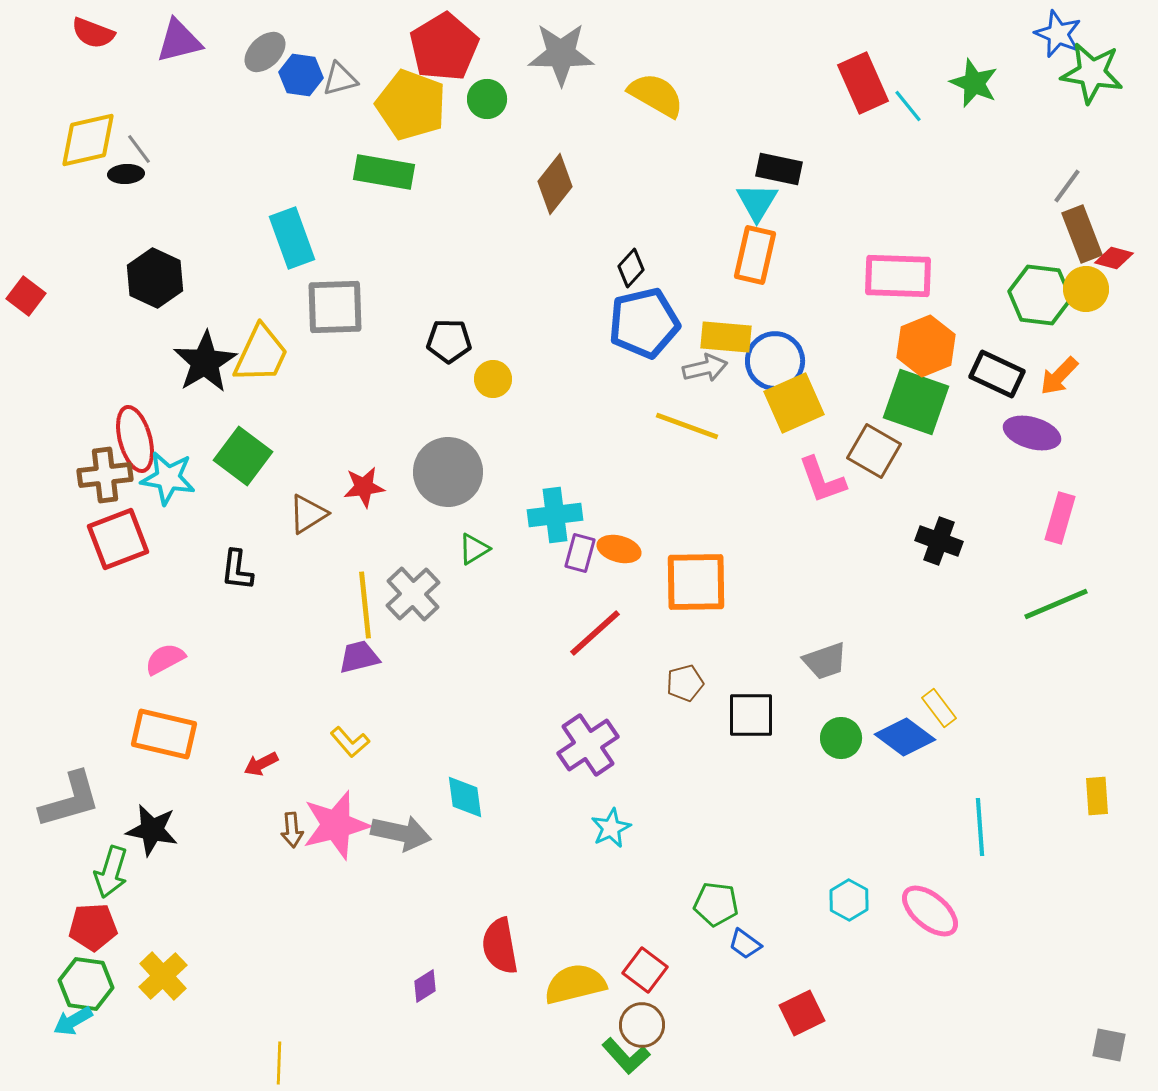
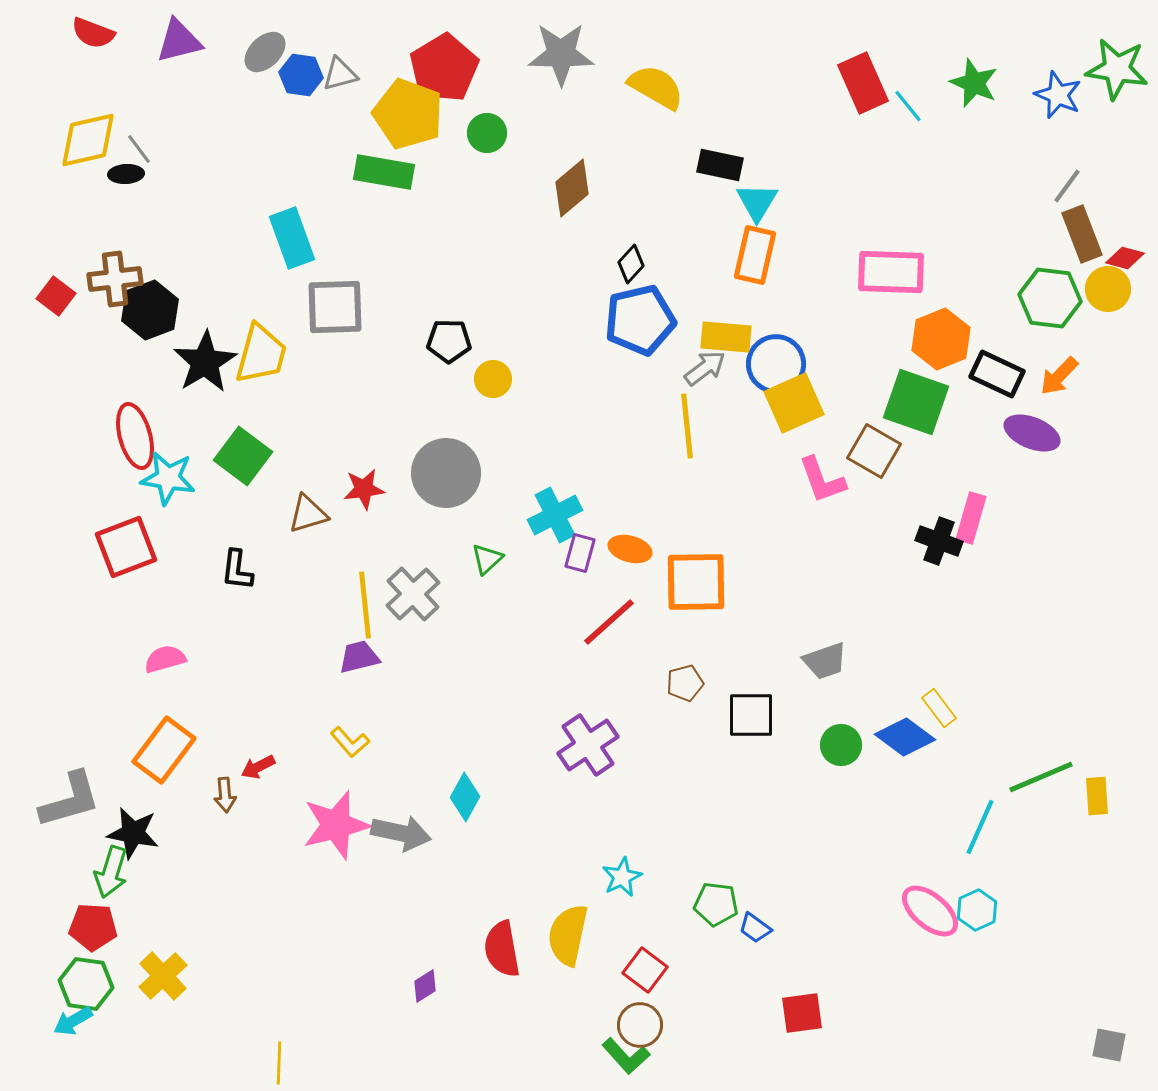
blue star at (1058, 34): moved 61 px down
red pentagon at (444, 47): moved 21 px down
green star at (1092, 73): moved 25 px right, 4 px up
gray triangle at (340, 79): moved 5 px up
yellow semicircle at (656, 95): moved 8 px up
green circle at (487, 99): moved 34 px down
yellow pentagon at (411, 105): moved 3 px left, 9 px down
black rectangle at (779, 169): moved 59 px left, 4 px up
brown diamond at (555, 184): moved 17 px right, 4 px down; rotated 12 degrees clockwise
red diamond at (1114, 258): moved 11 px right
black diamond at (631, 268): moved 4 px up
pink rectangle at (898, 276): moved 7 px left, 4 px up
black hexagon at (155, 278): moved 5 px left, 32 px down; rotated 14 degrees clockwise
yellow circle at (1086, 289): moved 22 px right
green hexagon at (1040, 295): moved 10 px right, 3 px down
red square at (26, 296): moved 30 px right
blue pentagon at (644, 323): moved 4 px left, 3 px up
orange hexagon at (926, 346): moved 15 px right, 7 px up
yellow trapezoid at (261, 354): rotated 10 degrees counterclockwise
blue circle at (775, 361): moved 1 px right, 3 px down
gray arrow at (705, 368): rotated 24 degrees counterclockwise
yellow line at (687, 426): rotated 64 degrees clockwise
purple ellipse at (1032, 433): rotated 6 degrees clockwise
red ellipse at (135, 439): moved 3 px up
gray circle at (448, 472): moved 2 px left, 1 px down
brown cross at (105, 475): moved 10 px right, 196 px up
red star at (364, 487): moved 2 px down
brown triangle at (308, 514): rotated 15 degrees clockwise
cyan cross at (555, 515): rotated 20 degrees counterclockwise
pink rectangle at (1060, 518): moved 89 px left
red square at (118, 539): moved 8 px right, 8 px down
green triangle at (474, 549): moved 13 px right, 10 px down; rotated 12 degrees counterclockwise
orange ellipse at (619, 549): moved 11 px right
green line at (1056, 604): moved 15 px left, 173 px down
red line at (595, 633): moved 14 px right, 11 px up
pink semicircle at (165, 659): rotated 12 degrees clockwise
orange rectangle at (164, 734): moved 16 px down; rotated 66 degrees counterclockwise
green circle at (841, 738): moved 7 px down
red arrow at (261, 764): moved 3 px left, 3 px down
cyan diamond at (465, 797): rotated 36 degrees clockwise
cyan line at (980, 827): rotated 28 degrees clockwise
cyan star at (611, 828): moved 11 px right, 49 px down
black star at (152, 830): moved 19 px left, 3 px down
brown arrow at (292, 830): moved 67 px left, 35 px up
cyan hexagon at (849, 900): moved 128 px right, 10 px down; rotated 6 degrees clockwise
red pentagon at (93, 927): rotated 6 degrees clockwise
blue trapezoid at (745, 944): moved 10 px right, 16 px up
red semicircle at (500, 946): moved 2 px right, 3 px down
yellow semicircle at (575, 984): moved 7 px left, 49 px up; rotated 64 degrees counterclockwise
red square at (802, 1013): rotated 18 degrees clockwise
brown circle at (642, 1025): moved 2 px left
